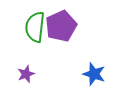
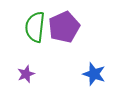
purple pentagon: moved 3 px right, 1 px down
